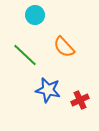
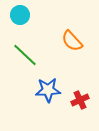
cyan circle: moved 15 px left
orange semicircle: moved 8 px right, 6 px up
blue star: rotated 15 degrees counterclockwise
